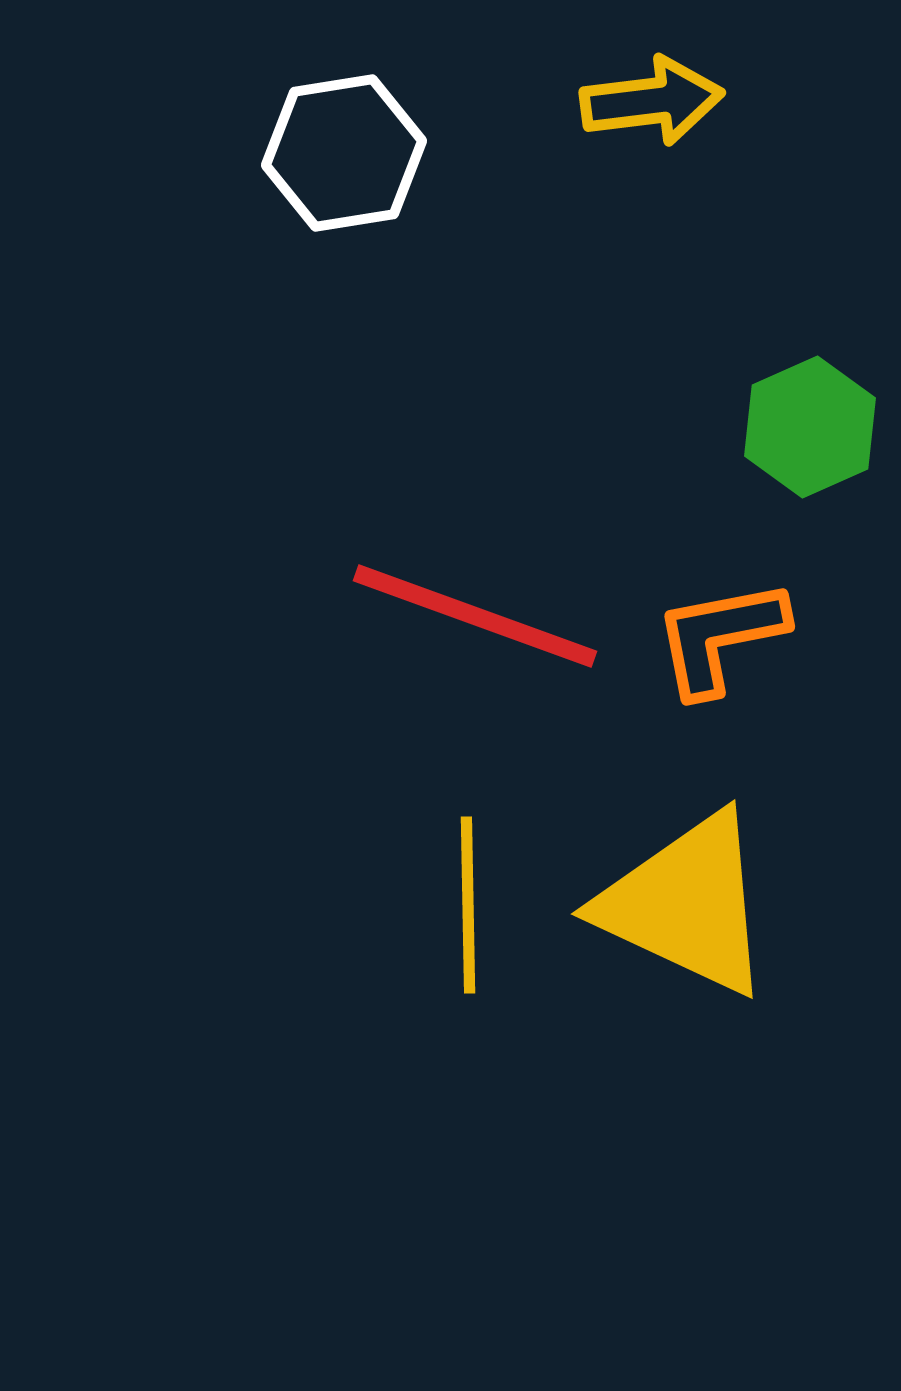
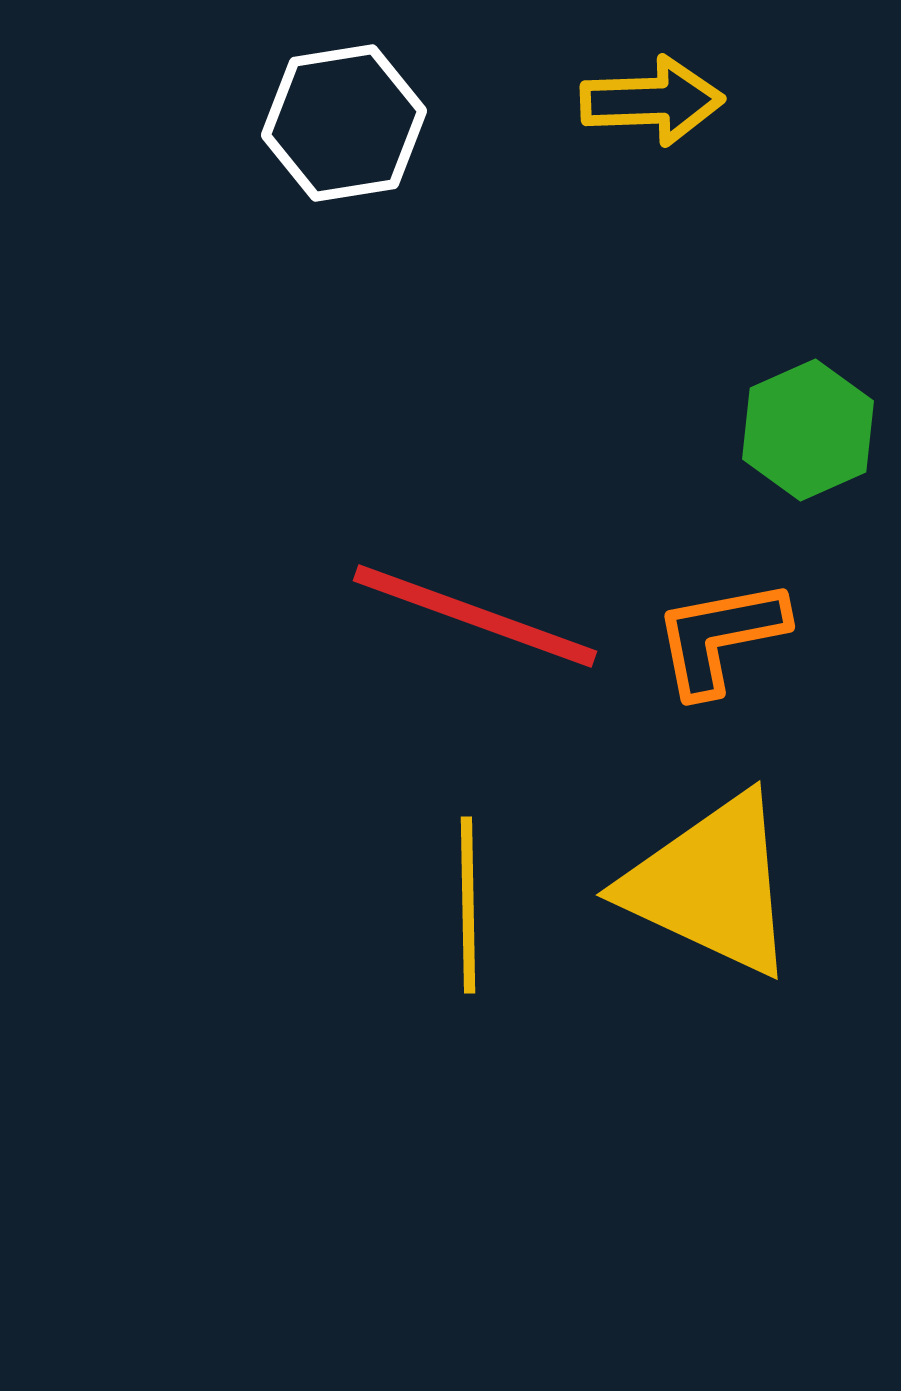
yellow arrow: rotated 5 degrees clockwise
white hexagon: moved 30 px up
green hexagon: moved 2 px left, 3 px down
yellow triangle: moved 25 px right, 19 px up
